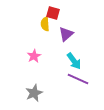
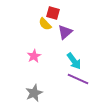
yellow semicircle: rotated 40 degrees counterclockwise
purple triangle: moved 1 px left, 2 px up
